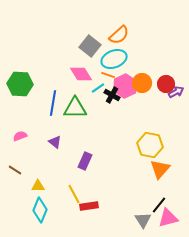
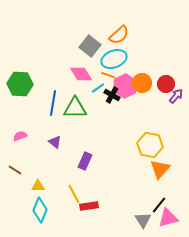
purple arrow: moved 4 px down; rotated 21 degrees counterclockwise
